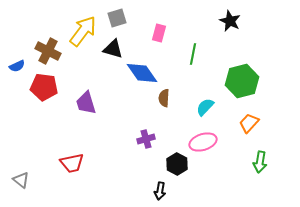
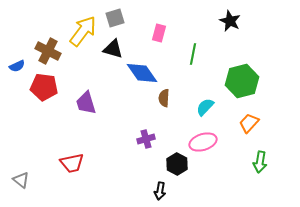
gray square: moved 2 px left
